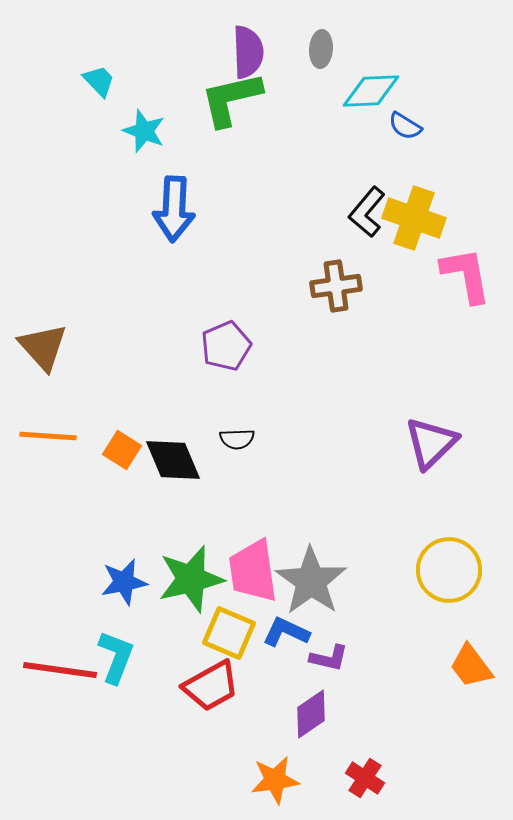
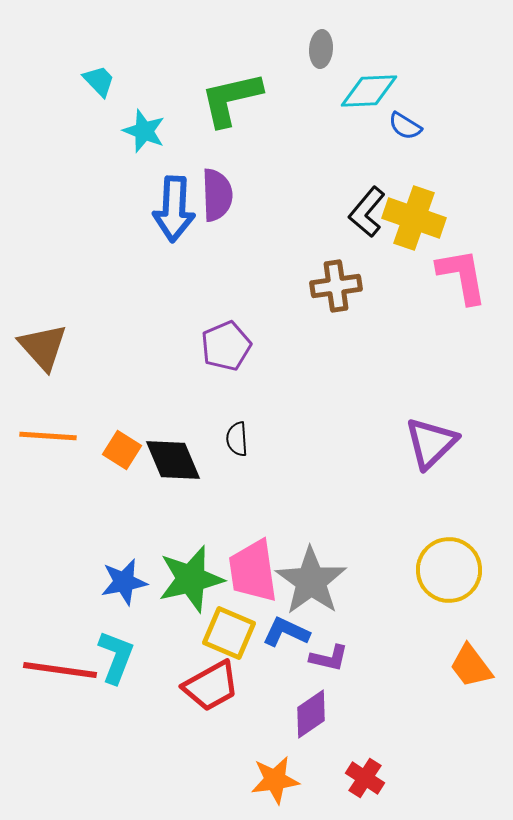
purple semicircle: moved 31 px left, 143 px down
cyan diamond: moved 2 px left
pink L-shape: moved 4 px left, 1 px down
black semicircle: rotated 88 degrees clockwise
